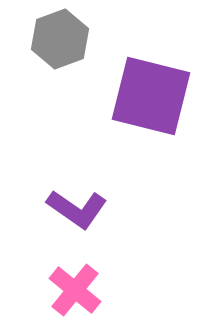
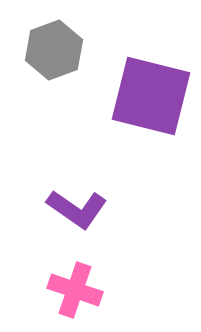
gray hexagon: moved 6 px left, 11 px down
pink cross: rotated 20 degrees counterclockwise
